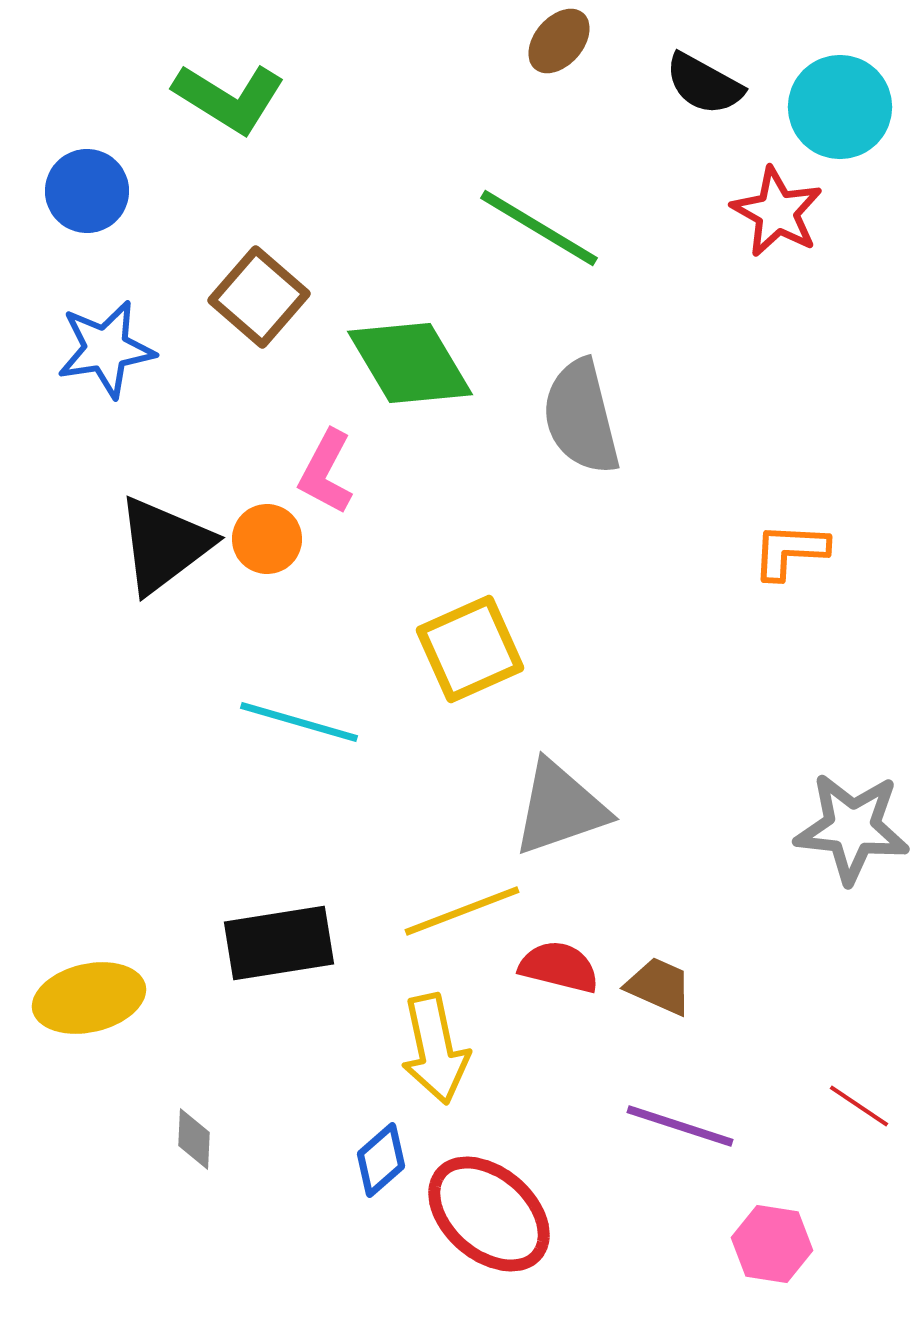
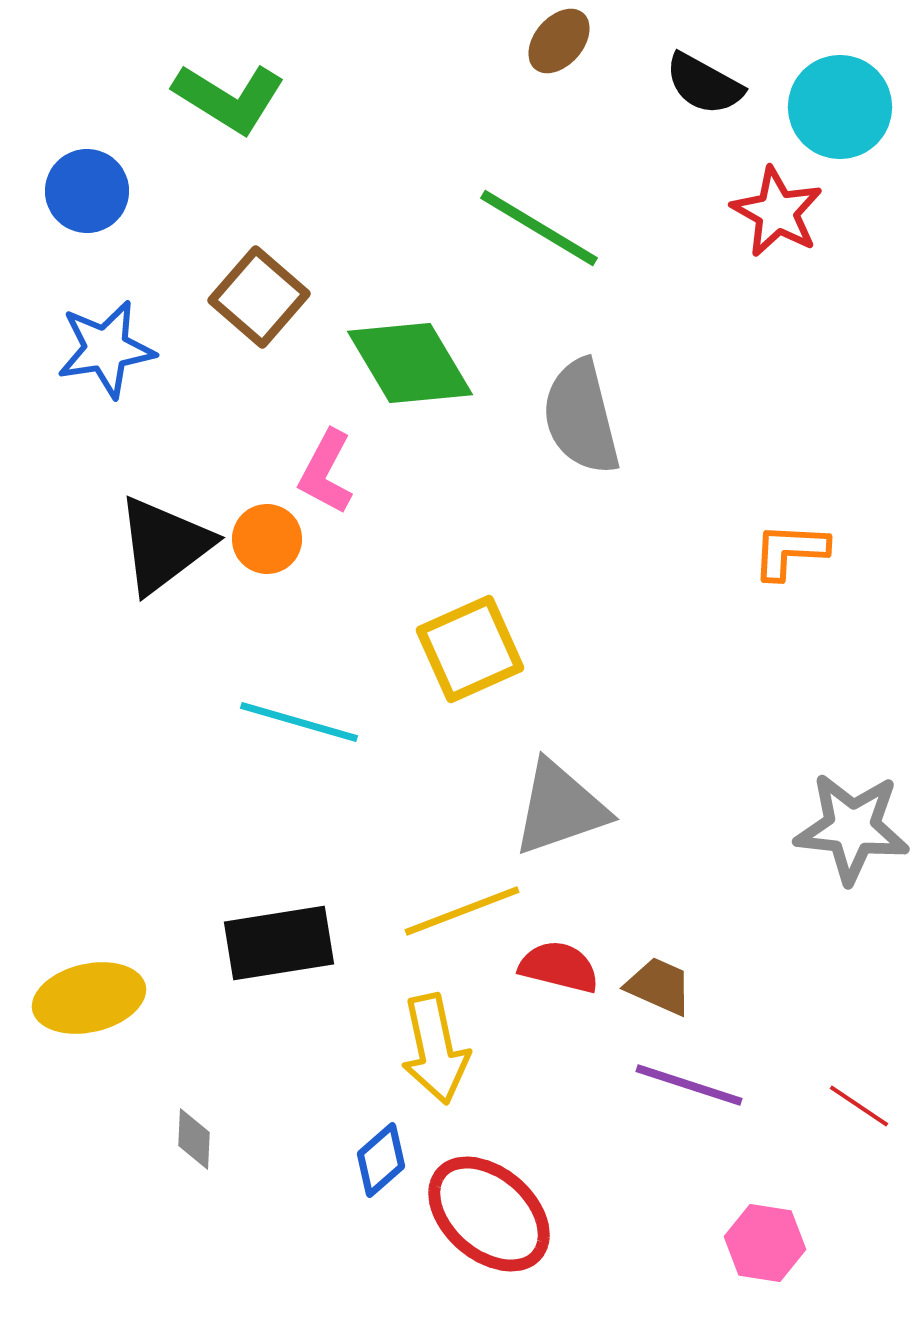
purple line: moved 9 px right, 41 px up
pink hexagon: moved 7 px left, 1 px up
